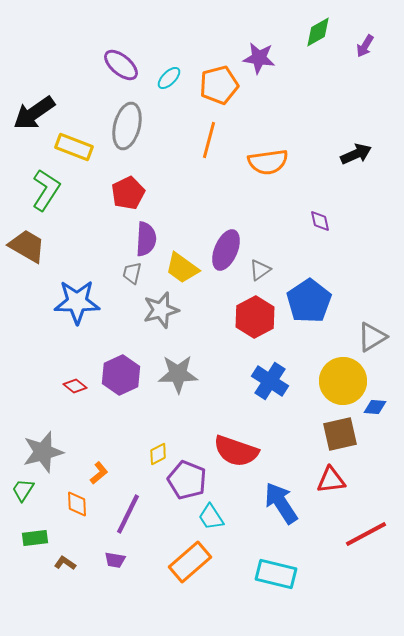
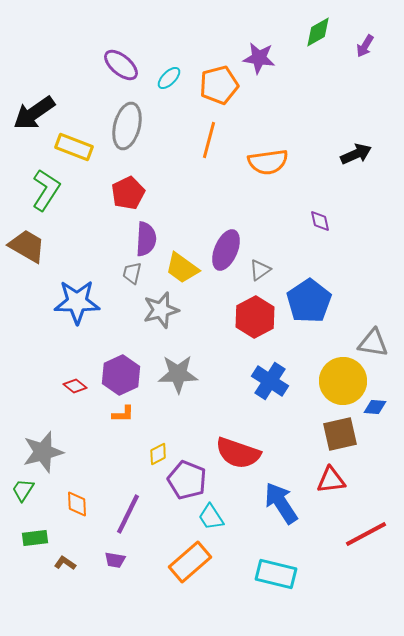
gray triangle at (372, 337): moved 1 px right, 6 px down; rotated 40 degrees clockwise
red semicircle at (236, 451): moved 2 px right, 2 px down
orange L-shape at (99, 473): moved 24 px right, 59 px up; rotated 40 degrees clockwise
